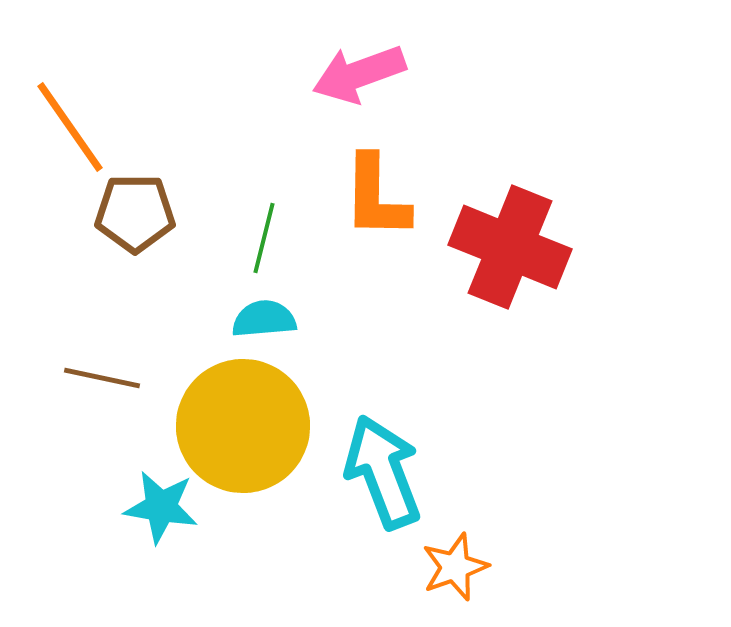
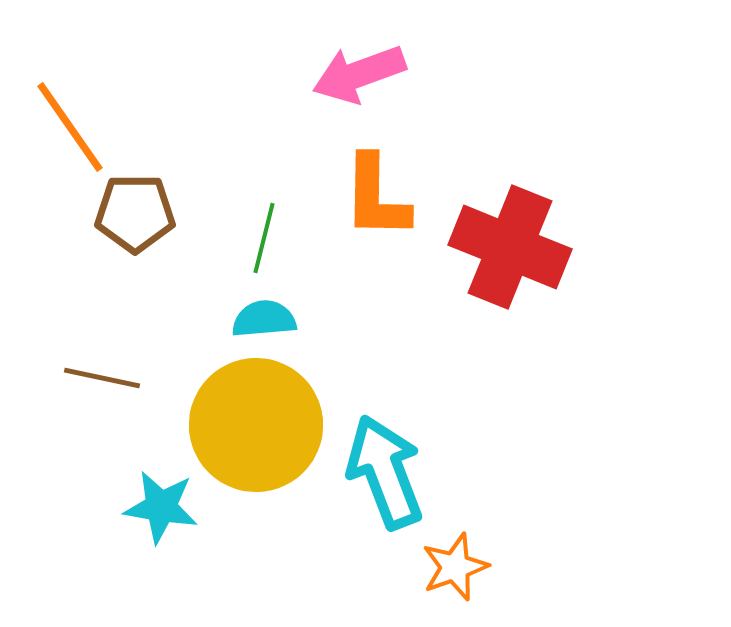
yellow circle: moved 13 px right, 1 px up
cyan arrow: moved 2 px right
